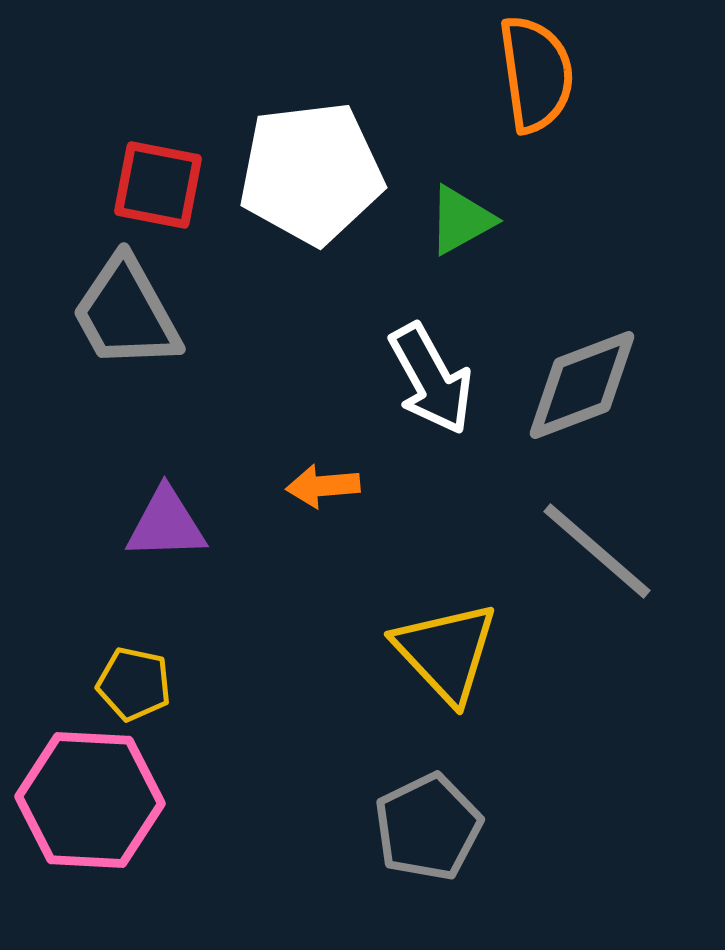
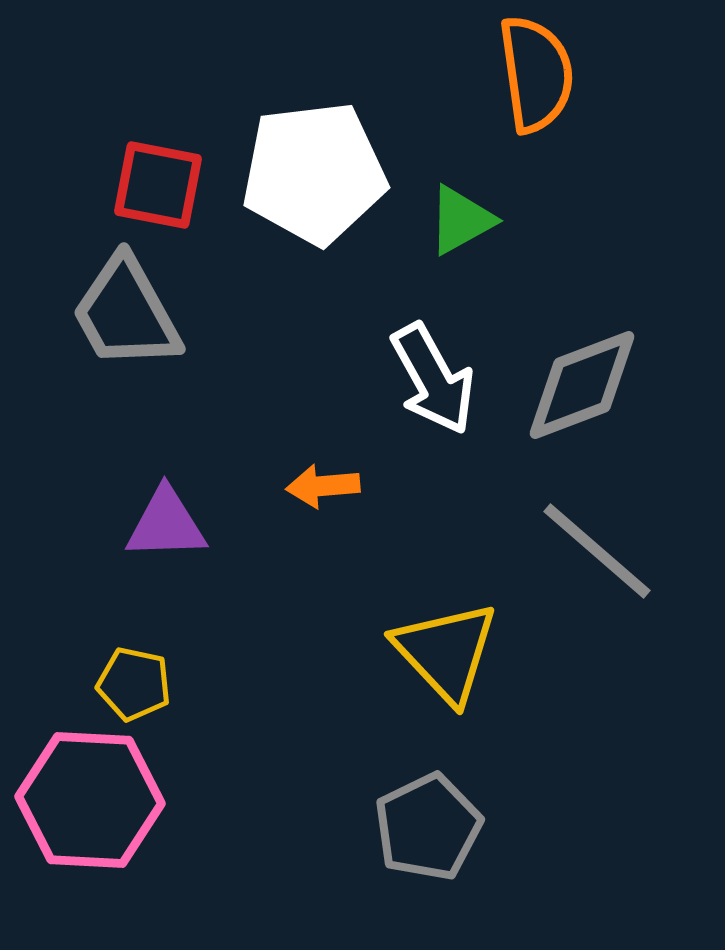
white pentagon: moved 3 px right
white arrow: moved 2 px right
